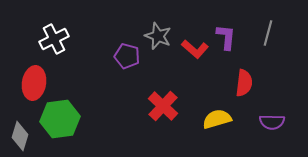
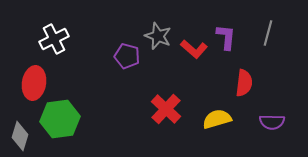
red L-shape: moved 1 px left
red cross: moved 3 px right, 3 px down
